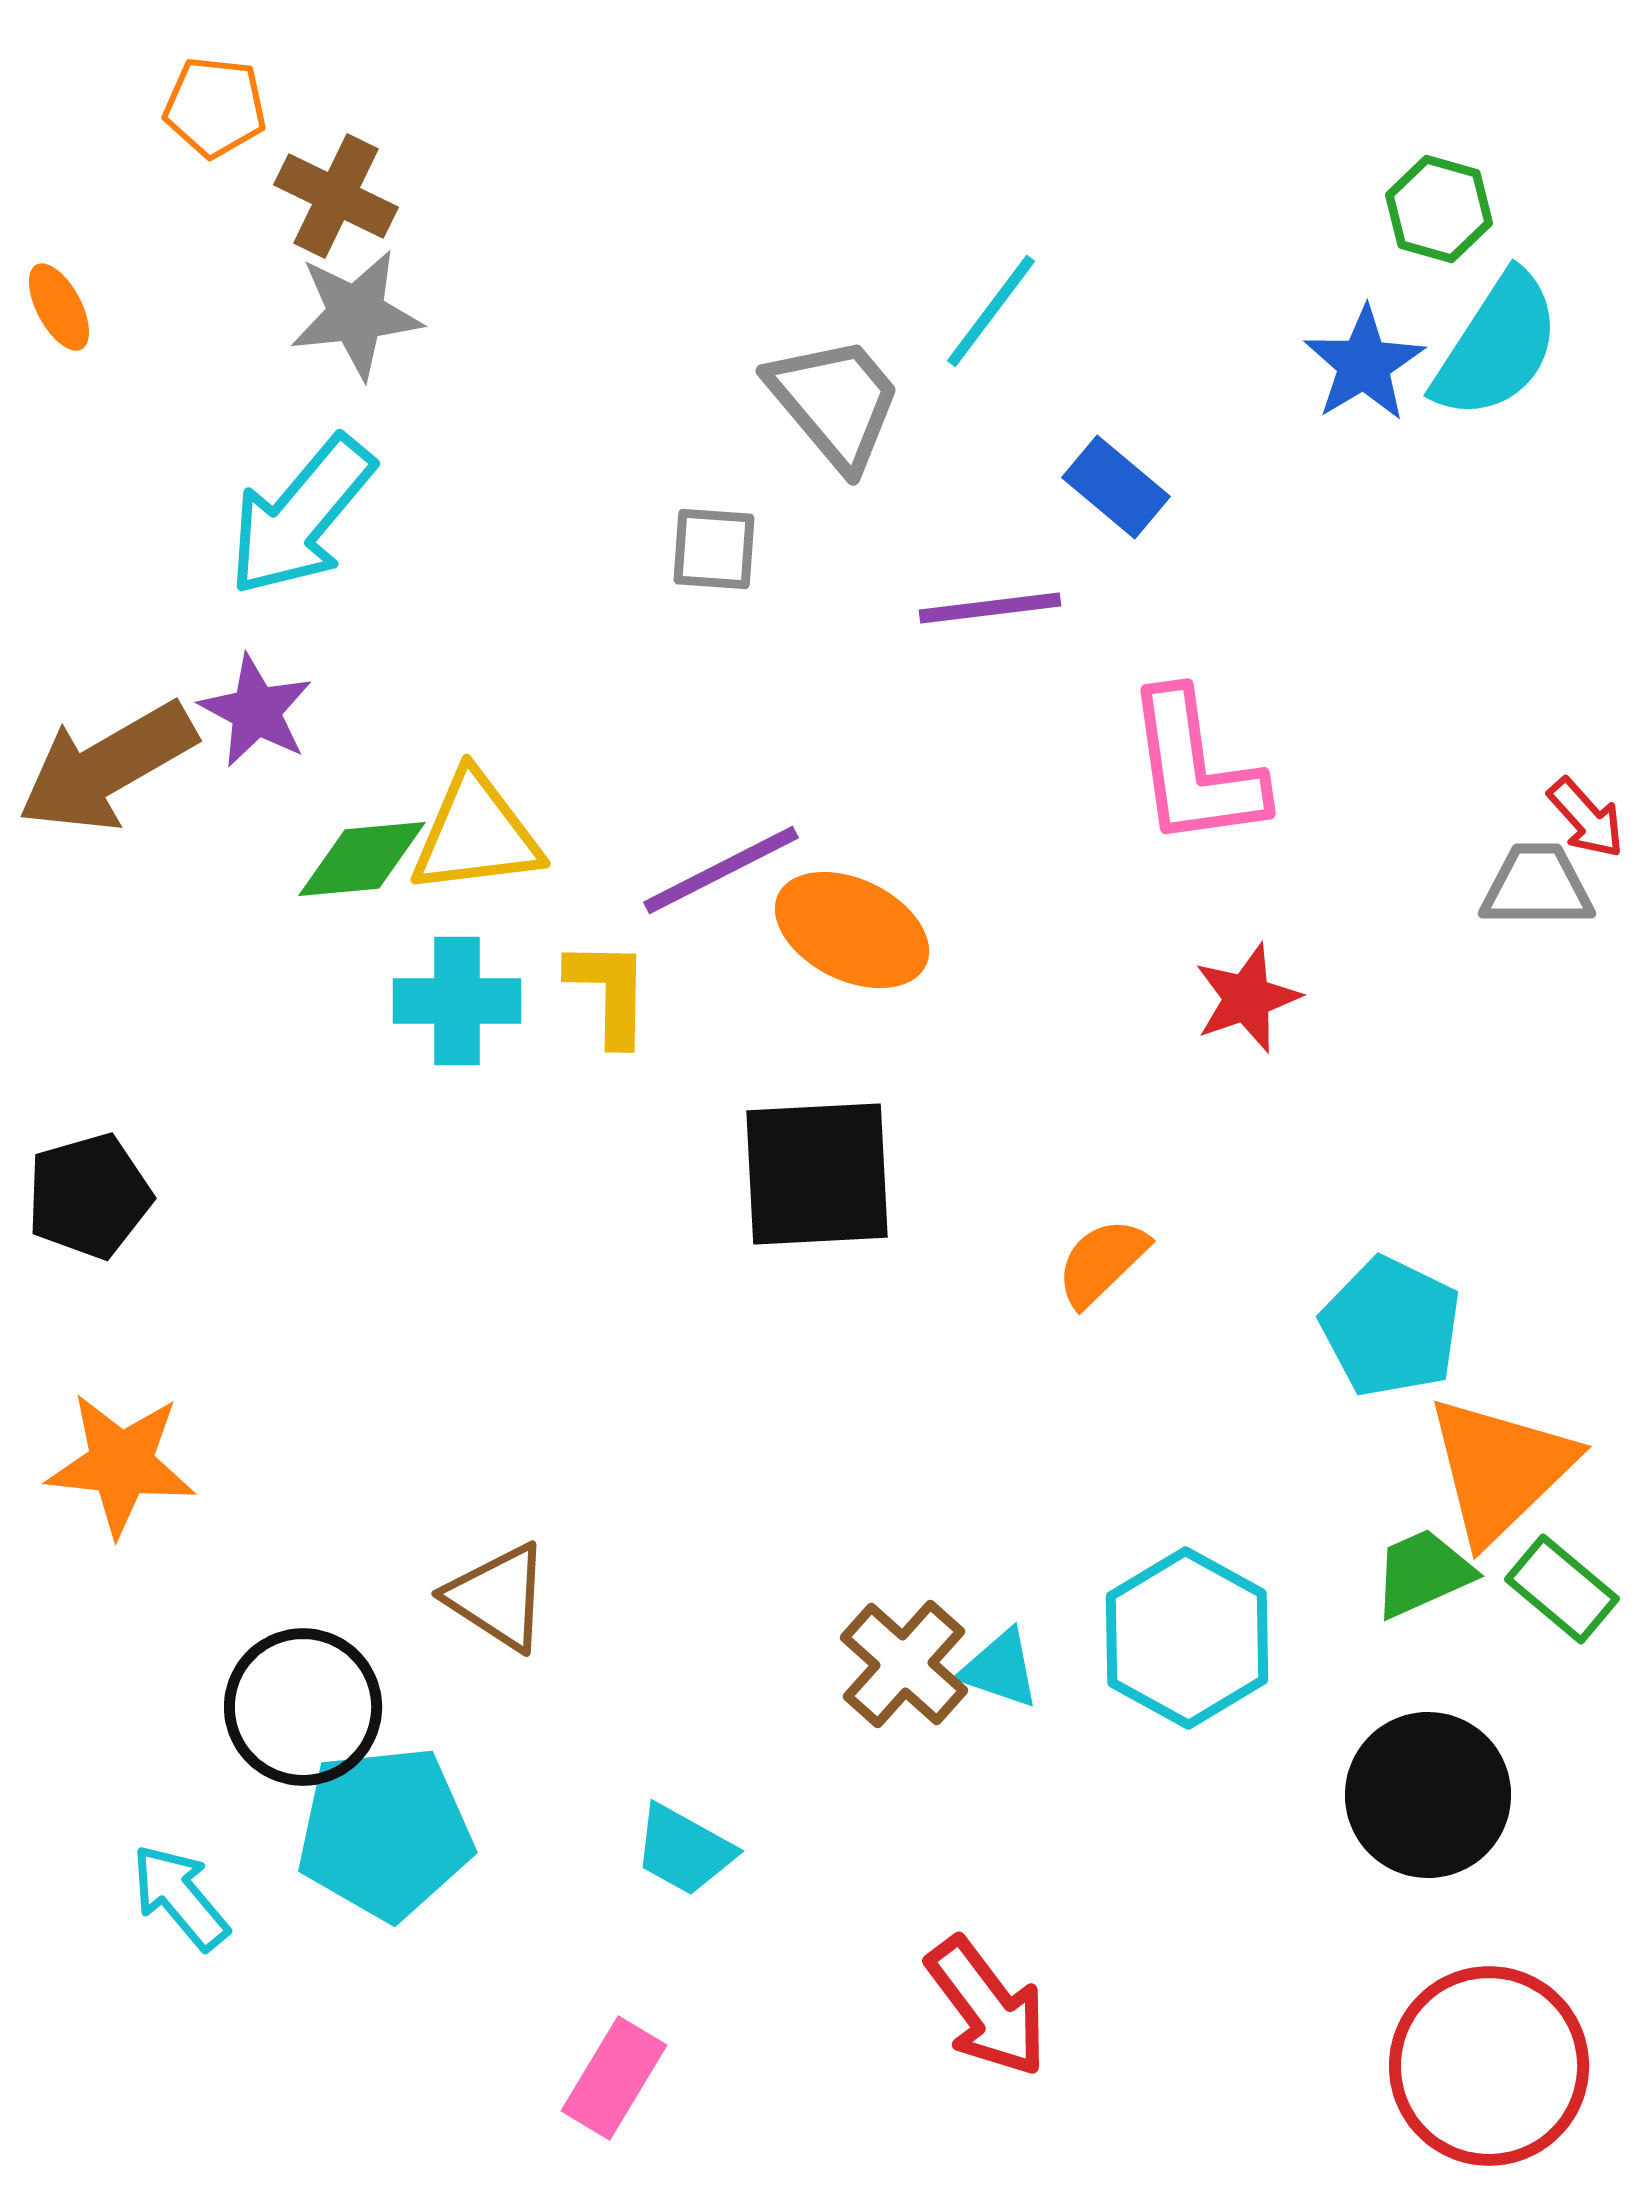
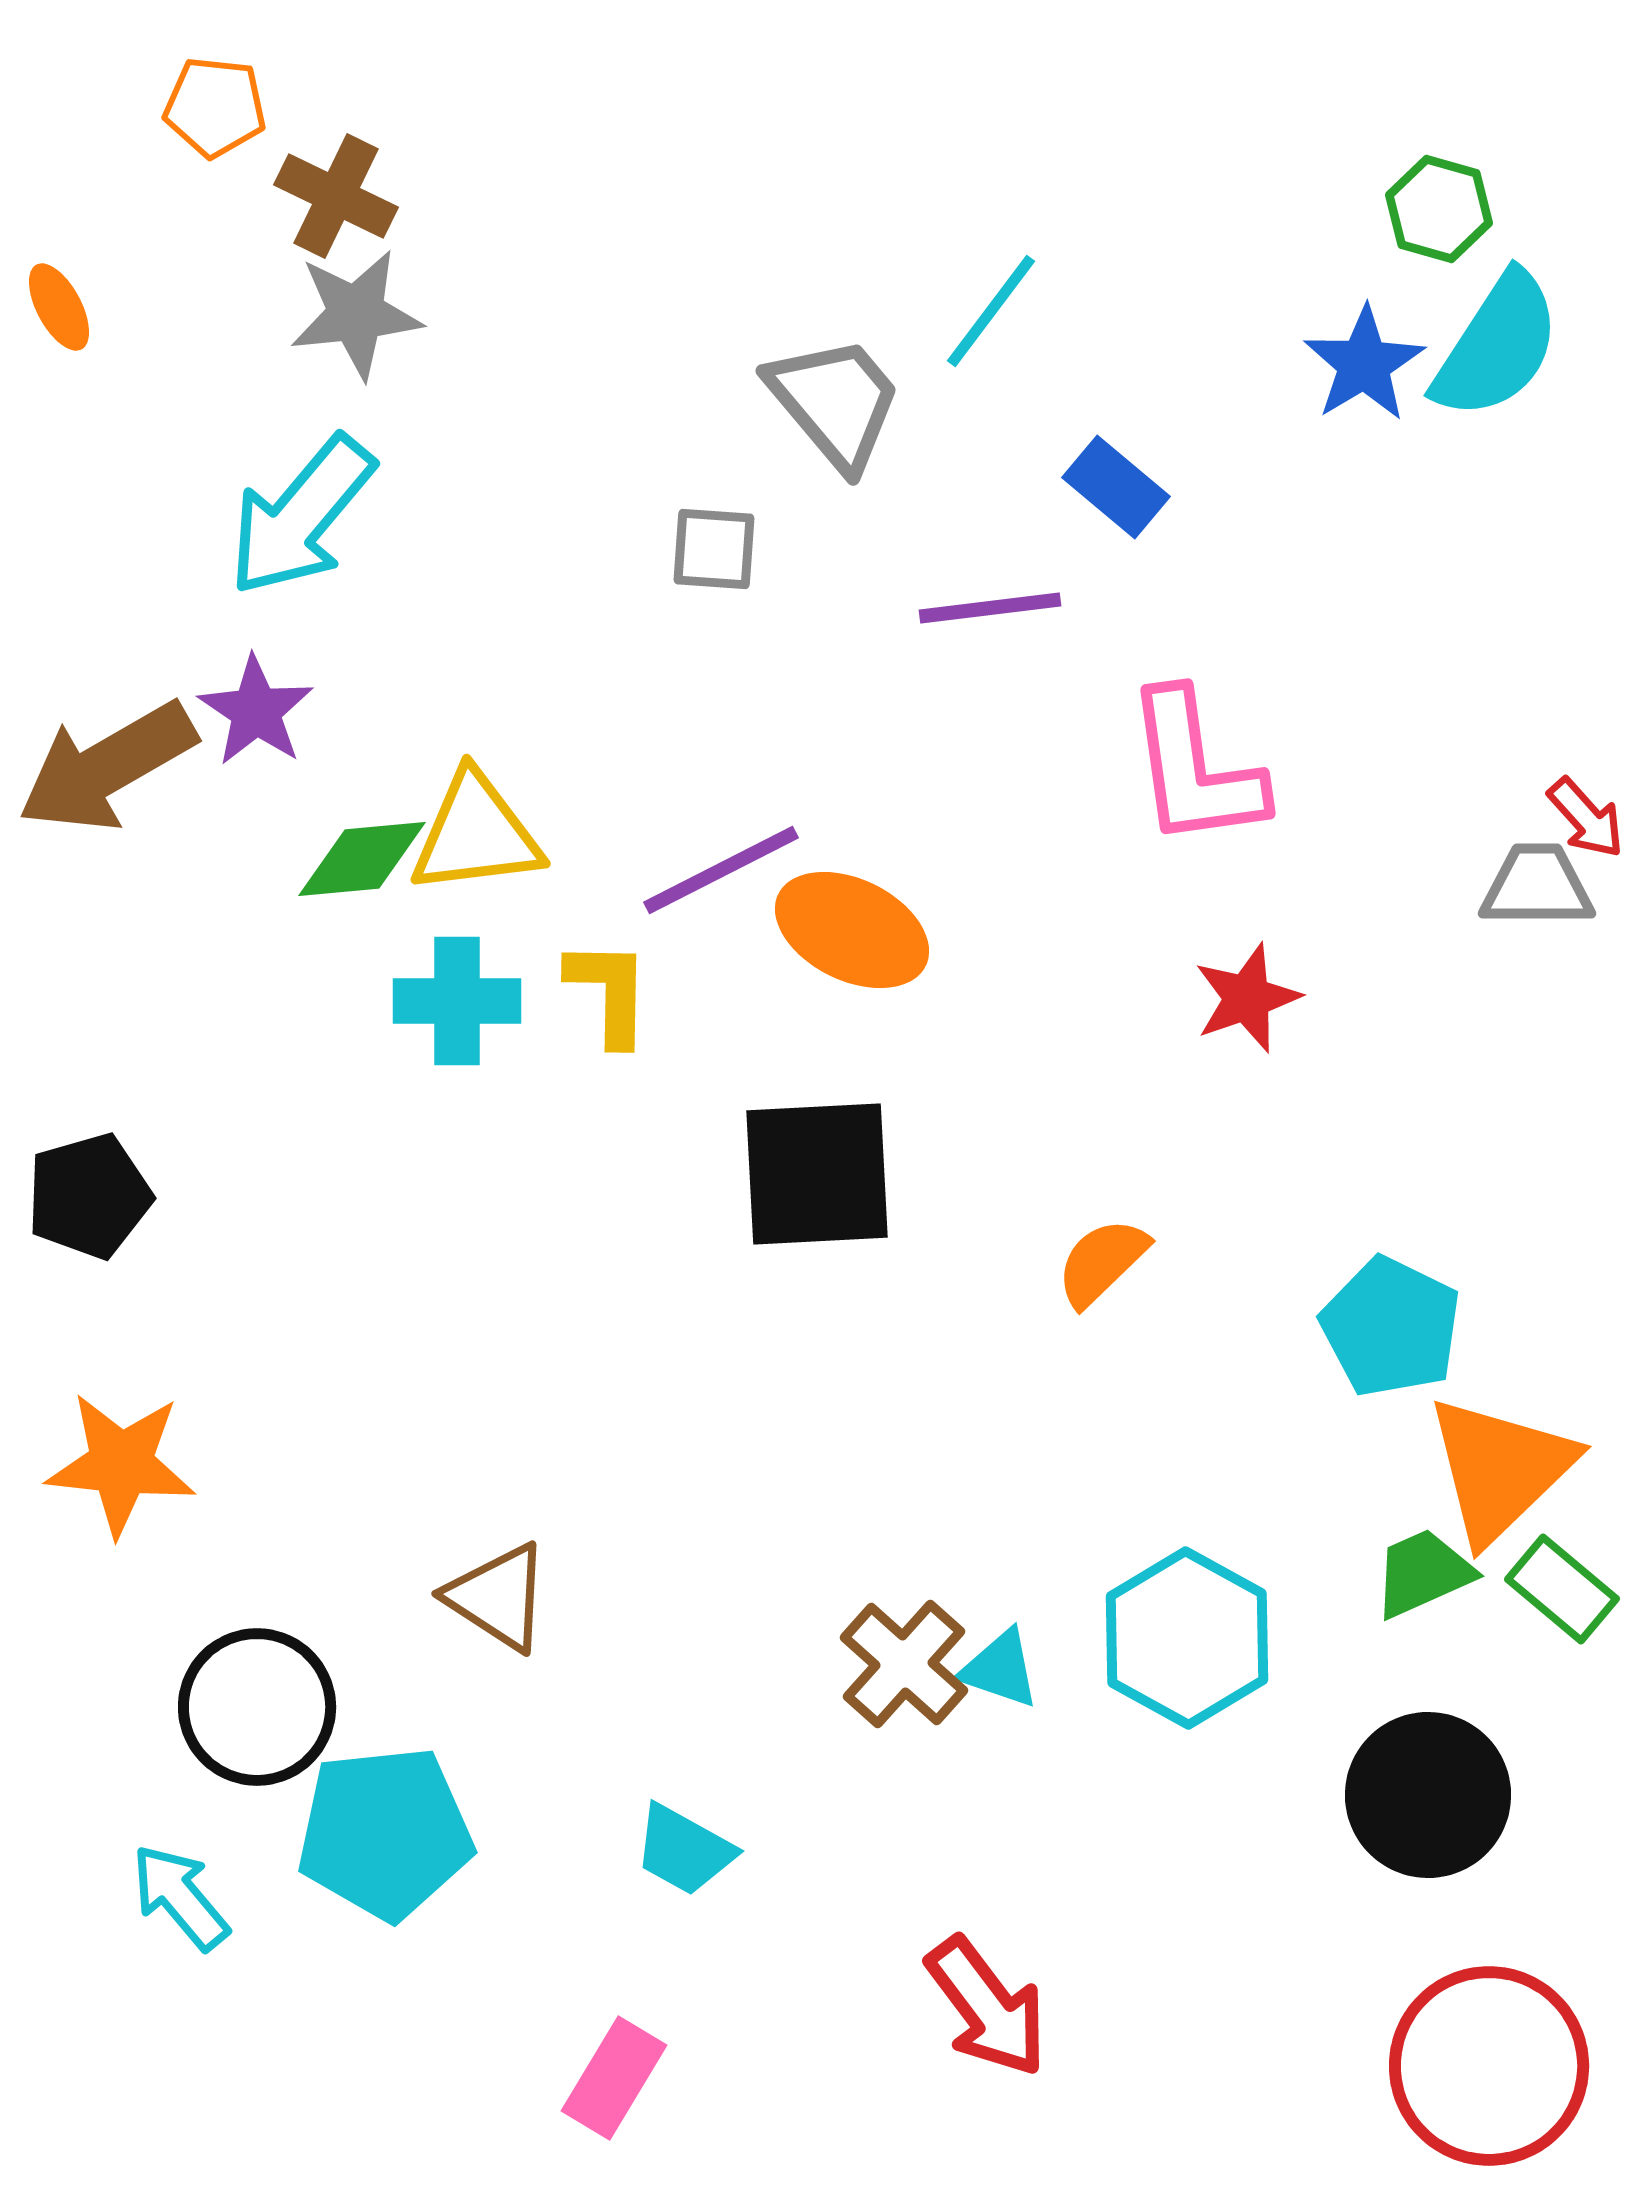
purple star at (256, 711): rotated 6 degrees clockwise
black circle at (303, 1707): moved 46 px left
